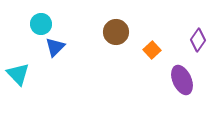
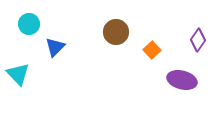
cyan circle: moved 12 px left
purple ellipse: rotated 52 degrees counterclockwise
